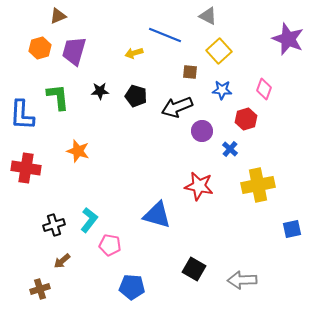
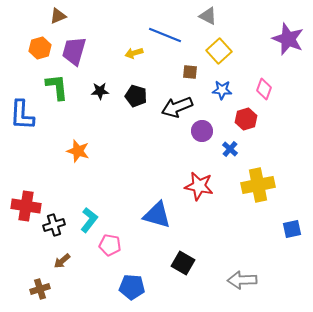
green L-shape: moved 1 px left, 10 px up
red cross: moved 38 px down
black square: moved 11 px left, 6 px up
